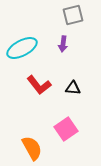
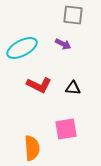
gray square: rotated 20 degrees clockwise
purple arrow: rotated 70 degrees counterclockwise
red L-shape: rotated 25 degrees counterclockwise
pink square: rotated 25 degrees clockwise
orange semicircle: rotated 25 degrees clockwise
